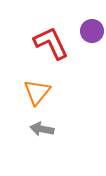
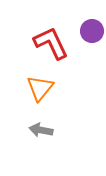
orange triangle: moved 3 px right, 4 px up
gray arrow: moved 1 px left, 1 px down
